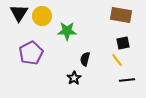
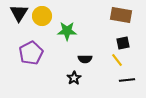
black semicircle: rotated 104 degrees counterclockwise
